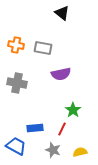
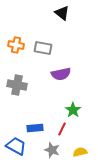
gray cross: moved 2 px down
gray star: moved 1 px left
